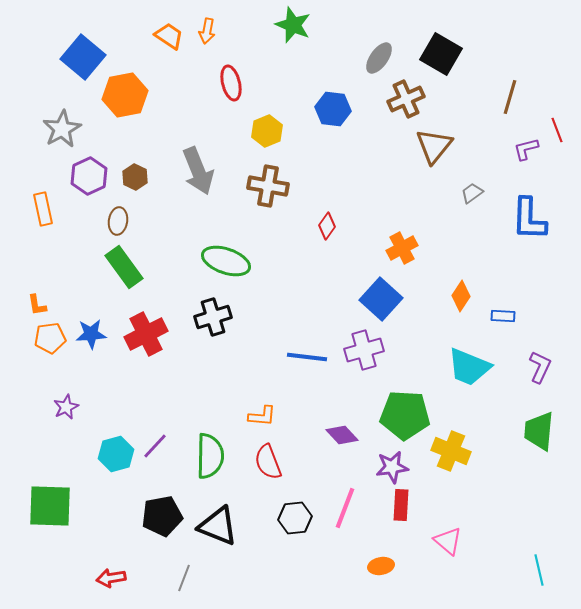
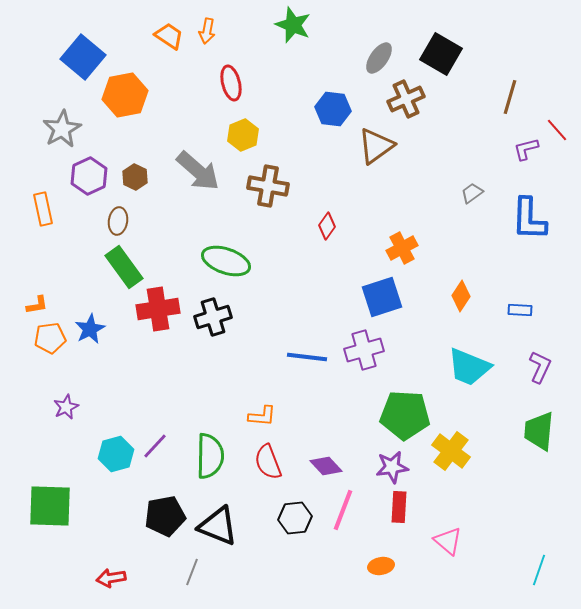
red line at (557, 130): rotated 20 degrees counterclockwise
yellow hexagon at (267, 131): moved 24 px left, 4 px down
brown triangle at (434, 146): moved 58 px left; rotated 15 degrees clockwise
gray arrow at (198, 171): rotated 27 degrees counterclockwise
blue square at (381, 299): moved 1 px right, 2 px up; rotated 30 degrees clockwise
orange L-shape at (37, 305): rotated 90 degrees counterclockwise
blue rectangle at (503, 316): moved 17 px right, 6 px up
blue star at (91, 334): moved 1 px left, 5 px up; rotated 24 degrees counterclockwise
red cross at (146, 334): moved 12 px right, 25 px up; rotated 18 degrees clockwise
purple diamond at (342, 435): moved 16 px left, 31 px down
yellow cross at (451, 451): rotated 15 degrees clockwise
red rectangle at (401, 505): moved 2 px left, 2 px down
pink line at (345, 508): moved 2 px left, 2 px down
black pentagon at (162, 516): moved 3 px right
cyan line at (539, 570): rotated 32 degrees clockwise
gray line at (184, 578): moved 8 px right, 6 px up
